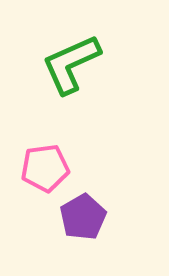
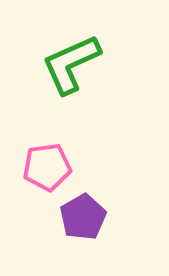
pink pentagon: moved 2 px right, 1 px up
